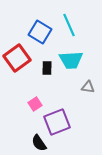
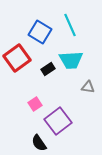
cyan line: moved 1 px right
black rectangle: moved 1 px right, 1 px down; rotated 56 degrees clockwise
purple square: moved 1 px right, 1 px up; rotated 16 degrees counterclockwise
